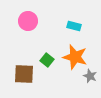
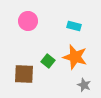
green square: moved 1 px right, 1 px down
gray star: moved 6 px left, 9 px down
